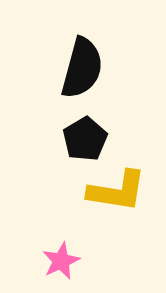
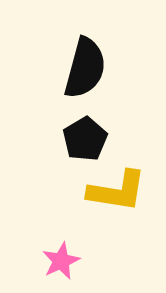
black semicircle: moved 3 px right
